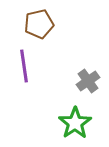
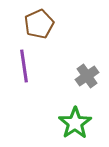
brown pentagon: rotated 12 degrees counterclockwise
gray cross: moved 1 px left, 5 px up
